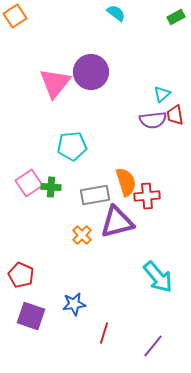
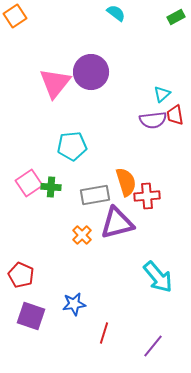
purple triangle: moved 1 px down
